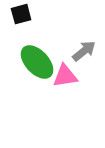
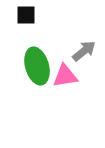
black square: moved 5 px right, 1 px down; rotated 15 degrees clockwise
green ellipse: moved 4 px down; rotated 27 degrees clockwise
